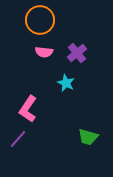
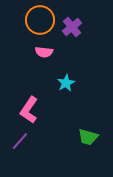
purple cross: moved 5 px left, 26 px up
cyan star: rotated 18 degrees clockwise
pink L-shape: moved 1 px right, 1 px down
purple line: moved 2 px right, 2 px down
